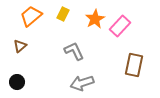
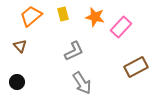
yellow rectangle: rotated 40 degrees counterclockwise
orange star: moved 2 px up; rotated 30 degrees counterclockwise
pink rectangle: moved 1 px right, 1 px down
brown triangle: rotated 32 degrees counterclockwise
gray L-shape: rotated 90 degrees clockwise
brown rectangle: moved 2 px right, 2 px down; rotated 50 degrees clockwise
gray arrow: rotated 105 degrees counterclockwise
